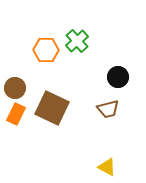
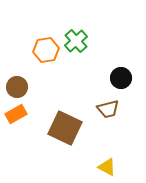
green cross: moved 1 px left
orange hexagon: rotated 10 degrees counterclockwise
black circle: moved 3 px right, 1 px down
brown circle: moved 2 px right, 1 px up
brown square: moved 13 px right, 20 px down
orange rectangle: rotated 35 degrees clockwise
